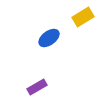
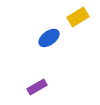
yellow rectangle: moved 5 px left
